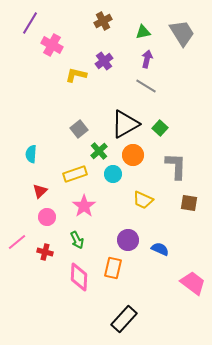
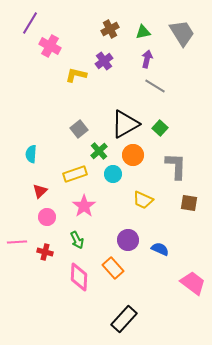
brown cross: moved 7 px right, 8 px down
pink cross: moved 2 px left, 1 px down
gray line: moved 9 px right
pink line: rotated 36 degrees clockwise
orange rectangle: rotated 55 degrees counterclockwise
